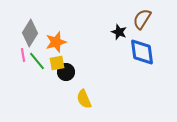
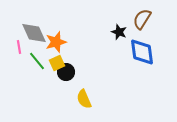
gray diamond: moved 4 px right; rotated 56 degrees counterclockwise
pink line: moved 4 px left, 8 px up
yellow square: rotated 14 degrees counterclockwise
